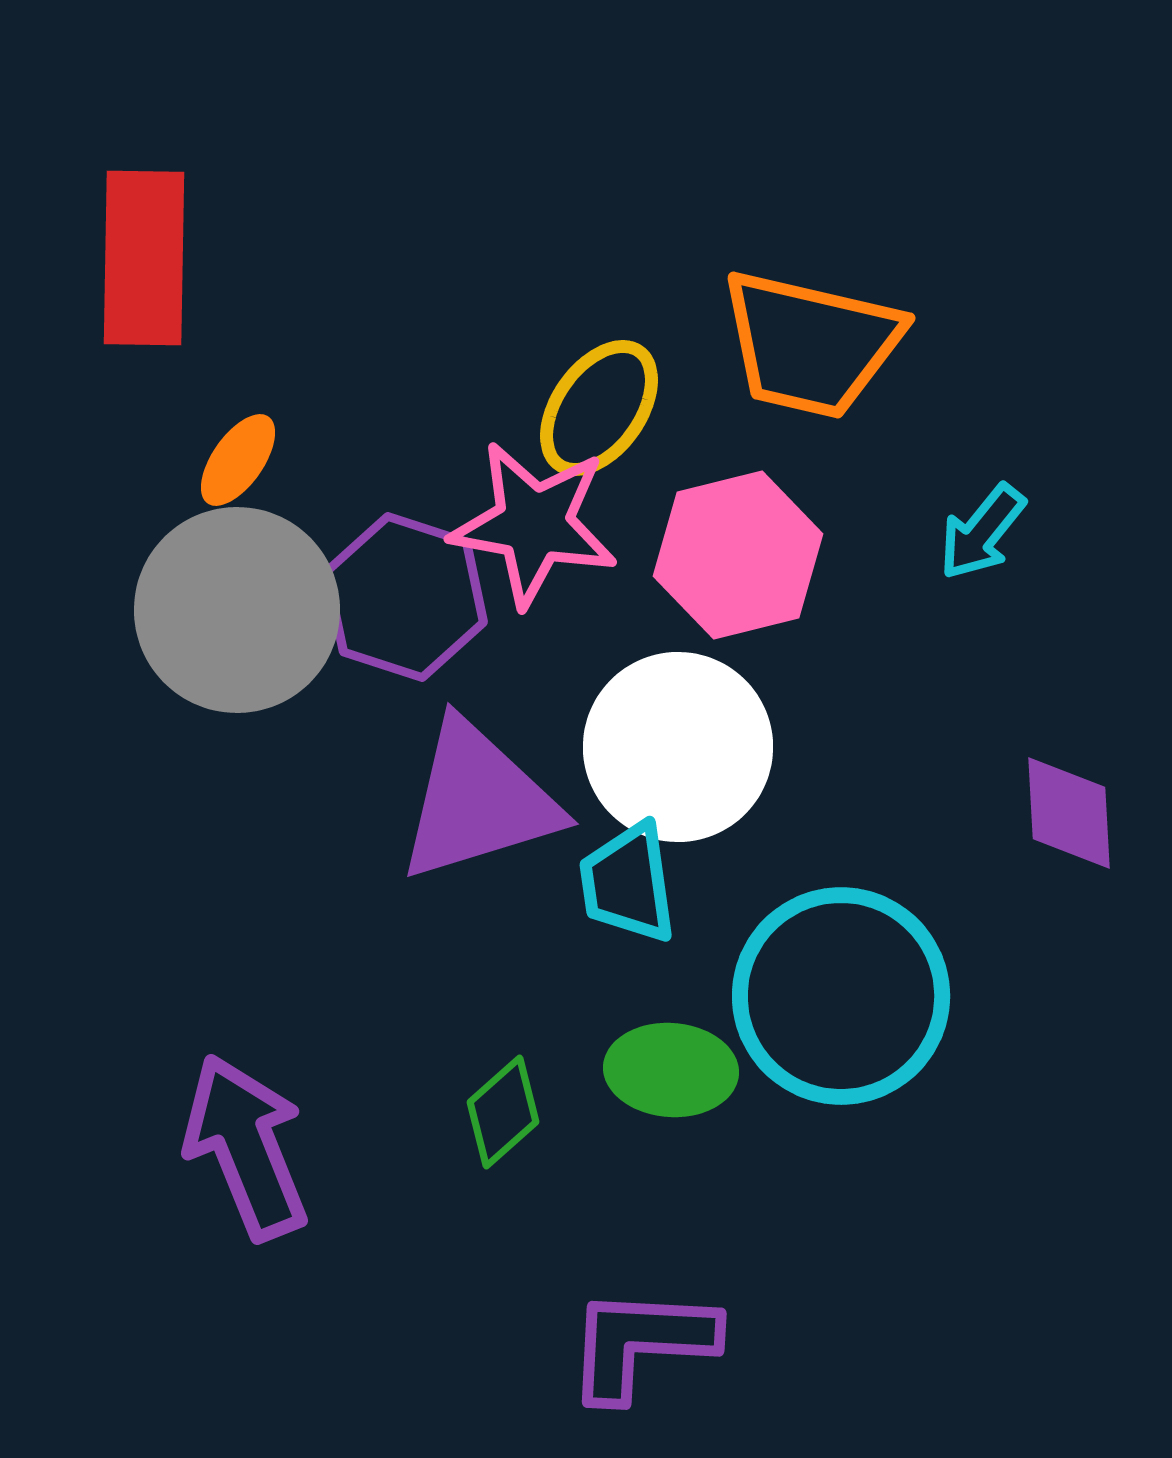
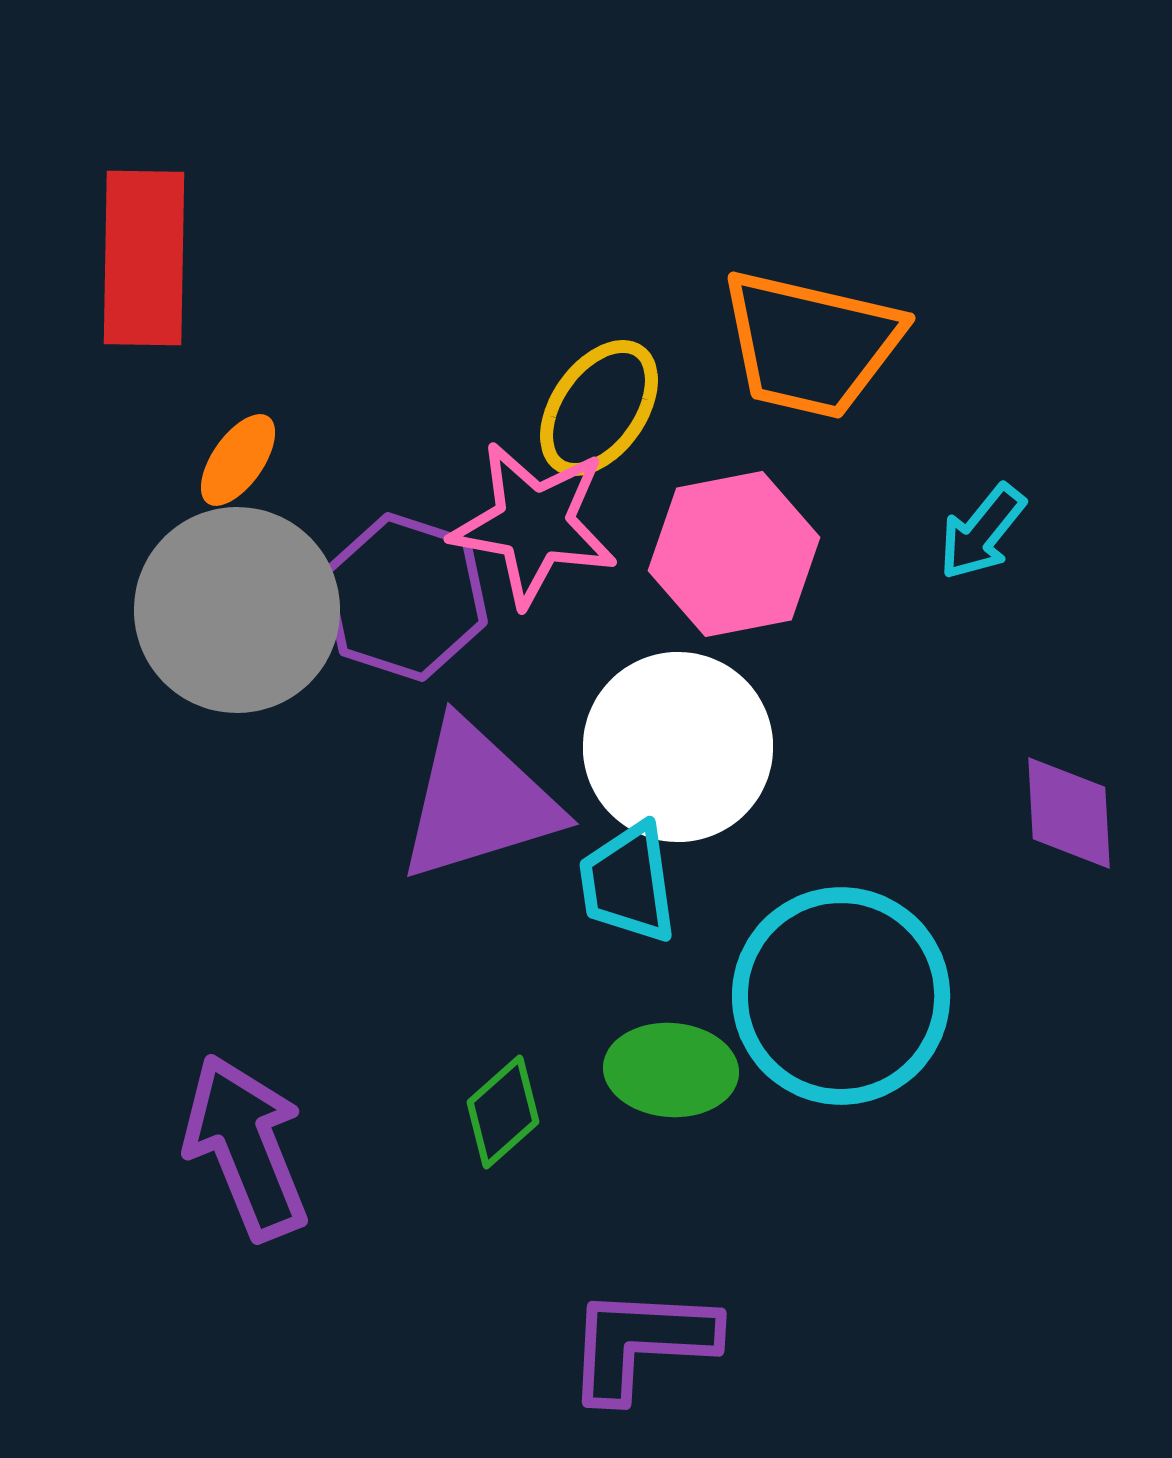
pink hexagon: moved 4 px left, 1 px up; rotated 3 degrees clockwise
